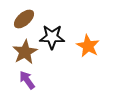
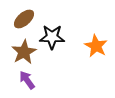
orange star: moved 8 px right
brown star: moved 1 px left
